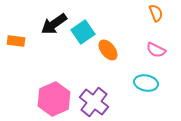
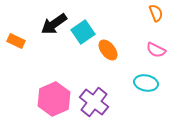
orange rectangle: rotated 18 degrees clockwise
